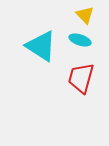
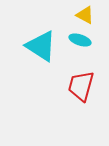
yellow triangle: rotated 18 degrees counterclockwise
red trapezoid: moved 8 px down
